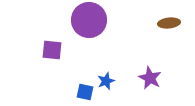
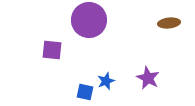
purple star: moved 2 px left
